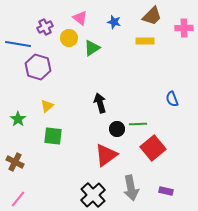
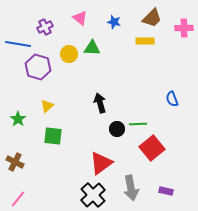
brown trapezoid: moved 2 px down
yellow circle: moved 16 px down
green triangle: rotated 36 degrees clockwise
red square: moved 1 px left
red triangle: moved 5 px left, 8 px down
